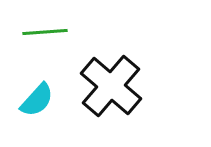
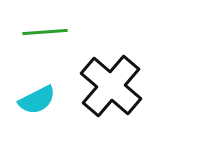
cyan semicircle: rotated 21 degrees clockwise
